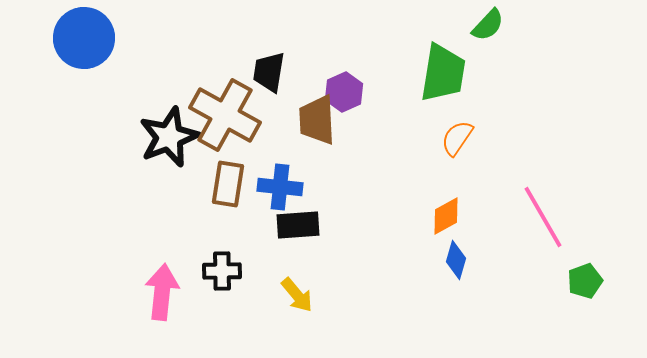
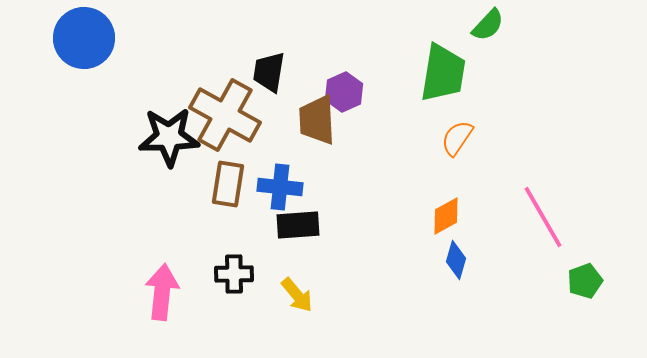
black star: rotated 20 degrees clockwise
black cross: moved 12 px right, 3 px down
